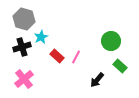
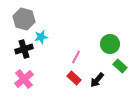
cyan star: rotated 16 degrees clockwise
green circle: moved 1 px left, 3 px down
black cross: moved 2 px right, 2 px down
red rectangle: moved 17 px right, 22 px down
